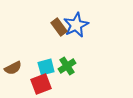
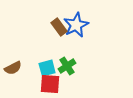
cyan square: moved 1 px right, 1 px down
red square: moved 9 px right; rotated 25 degrees clockwise
